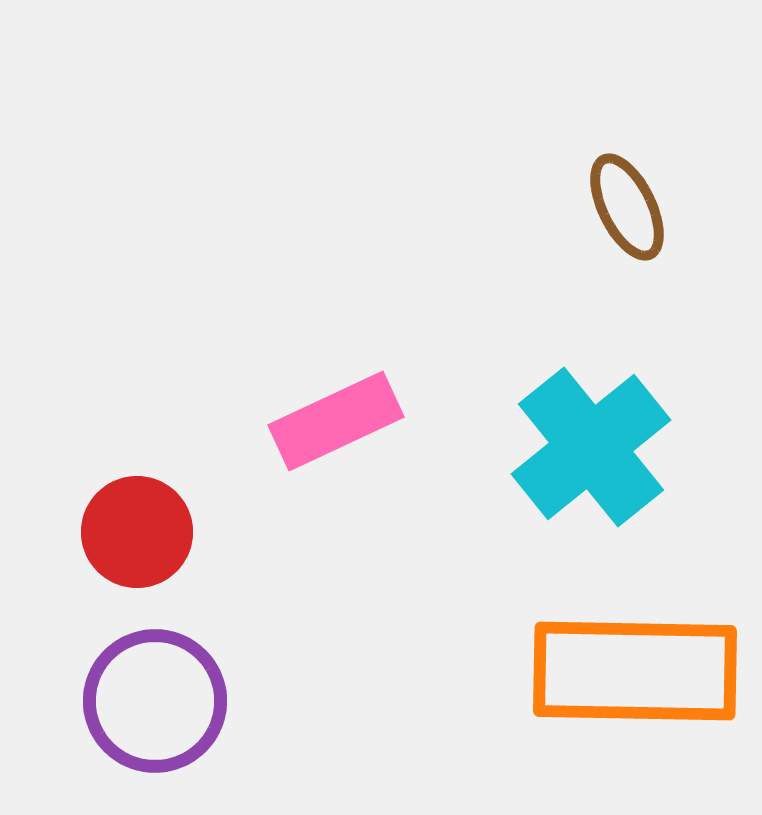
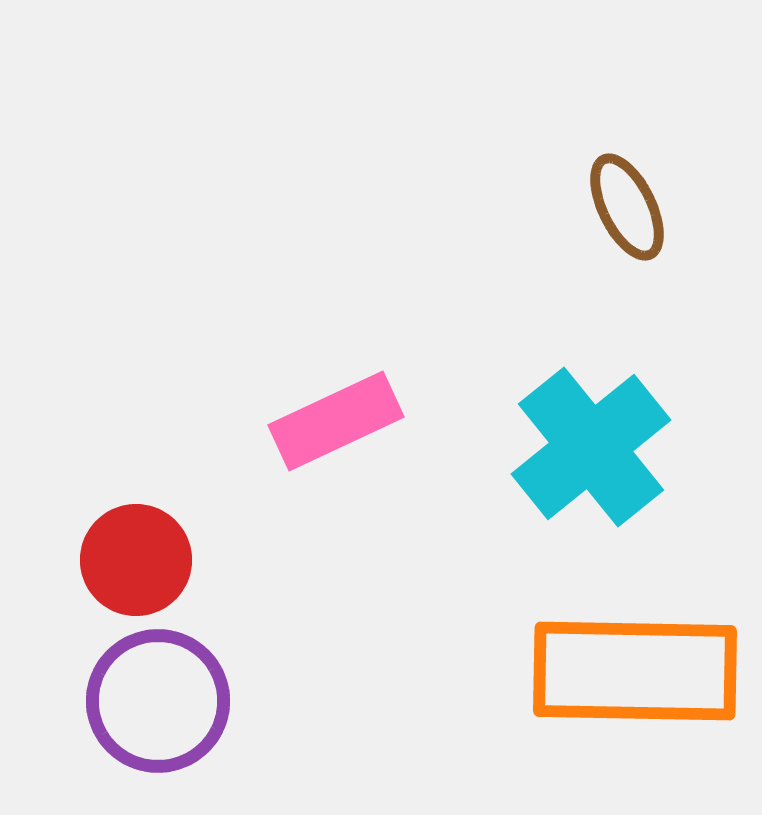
red circle: moved 1 px left, 28 px down
purple circle: moved 3 px right
